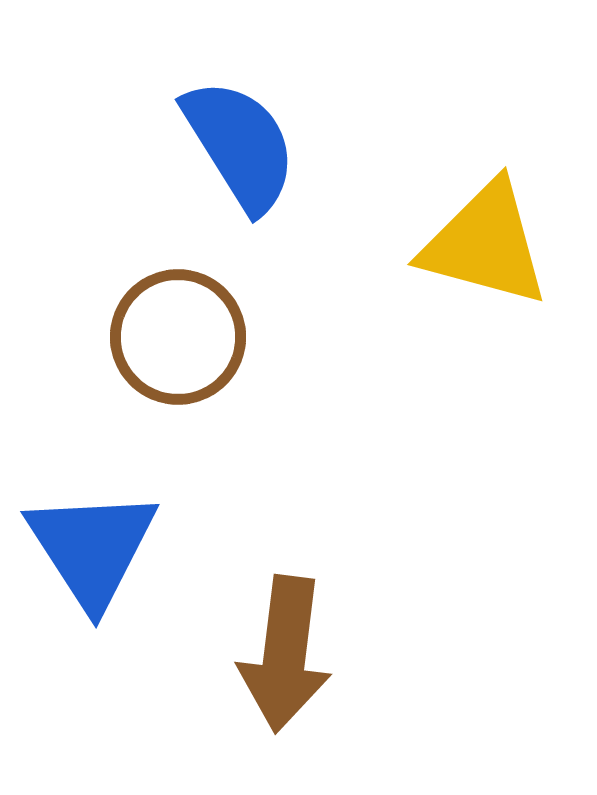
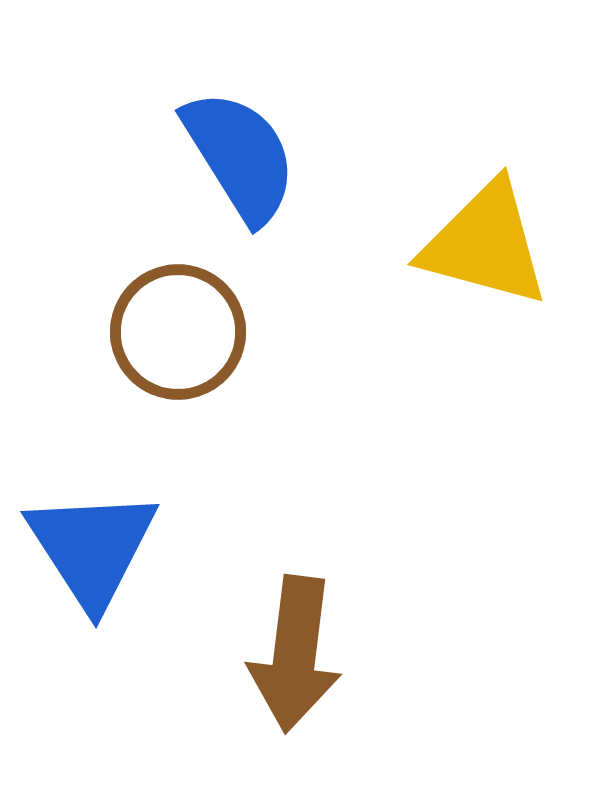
blue semicircle: moved 11 px down
brown circle: moved 5 px up
brown arrow: moved 10 px right
